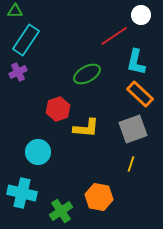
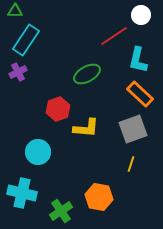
cyan L-shape: moved 2 px right, 2 px up
